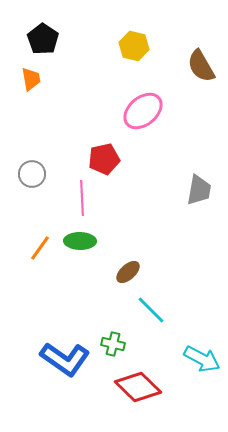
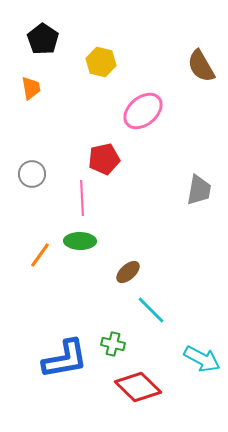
yellow hexagon: moved 33 px left, 16 px down
orange trapezoid: moved 9 px down
orange line: moved 7 px down
blue L-shape: rotated 45 degrees counterclockwise
